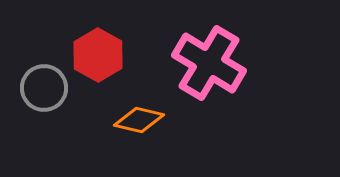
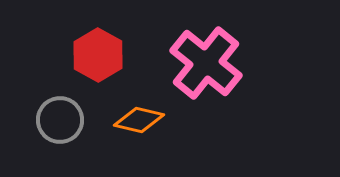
pink cross: moved 3 px left; rotated 8 degrees clockwise
gray circle: moved 16 px right, 32 px down
